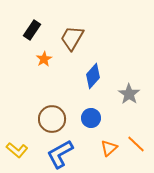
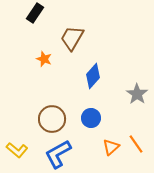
black rectangle: moved 3 px right, 17 px up
orange star: rotated 21 degrees counterclockwise
gray star: moved 8 px right
orange line: rotated 12 degrees clockwise
orange triangle: moved 2 px right, 1 px up
blue L-shape: moved 2 px left
